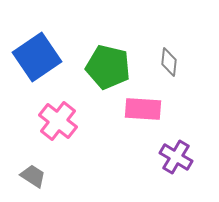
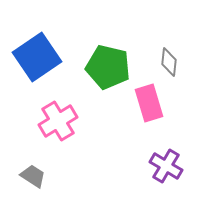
pink rectangle: moved 6 px right, 6 px up; rotated 69 degrees clockwise
pink cross: rotated 21 degrees clockwise
purple cross: moved 10 px left, 9 px down
